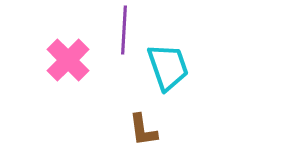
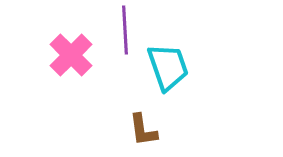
purple line: moved 1 px right; rotated 6 degrees counterclockwise
pink cross: moved 3 px right, 5 px up
